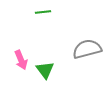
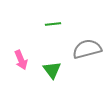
green line: moved 10 px right, 12 px down
green triangle: moved 7 px right
